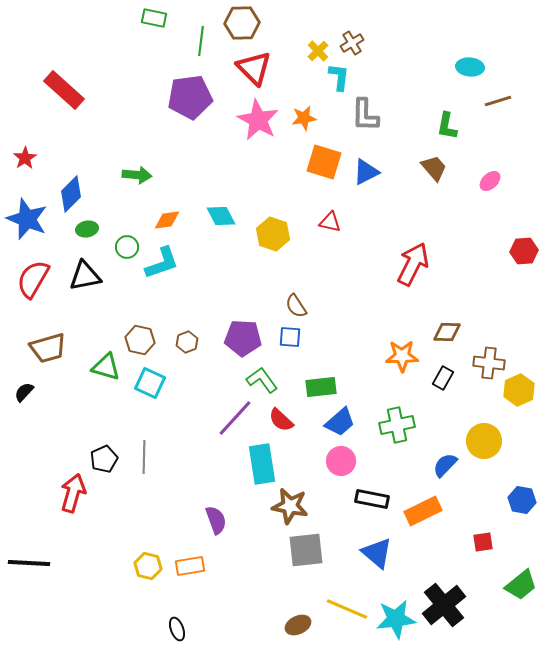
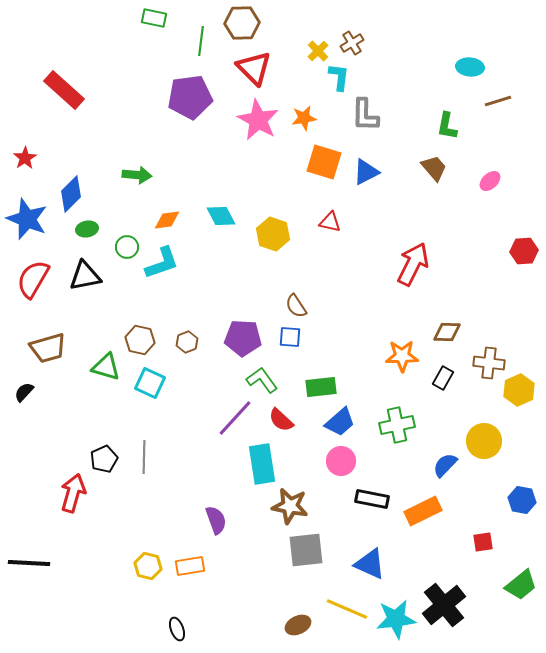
blue triangle at (377, 553): moved 7 px left, 11 px down; rotated 16 degrees counterclockwise
